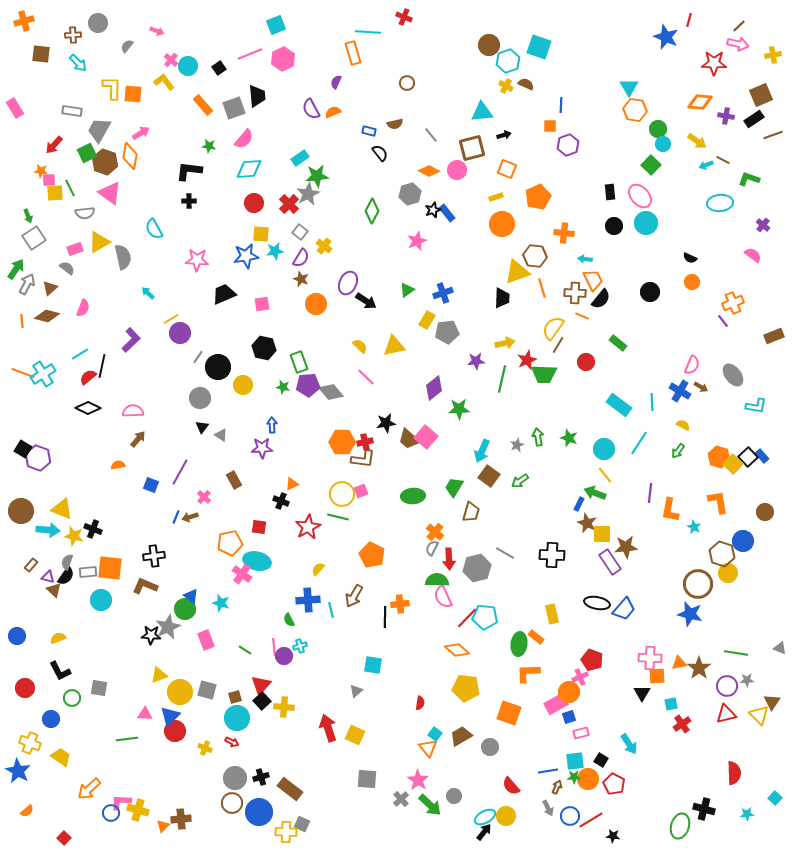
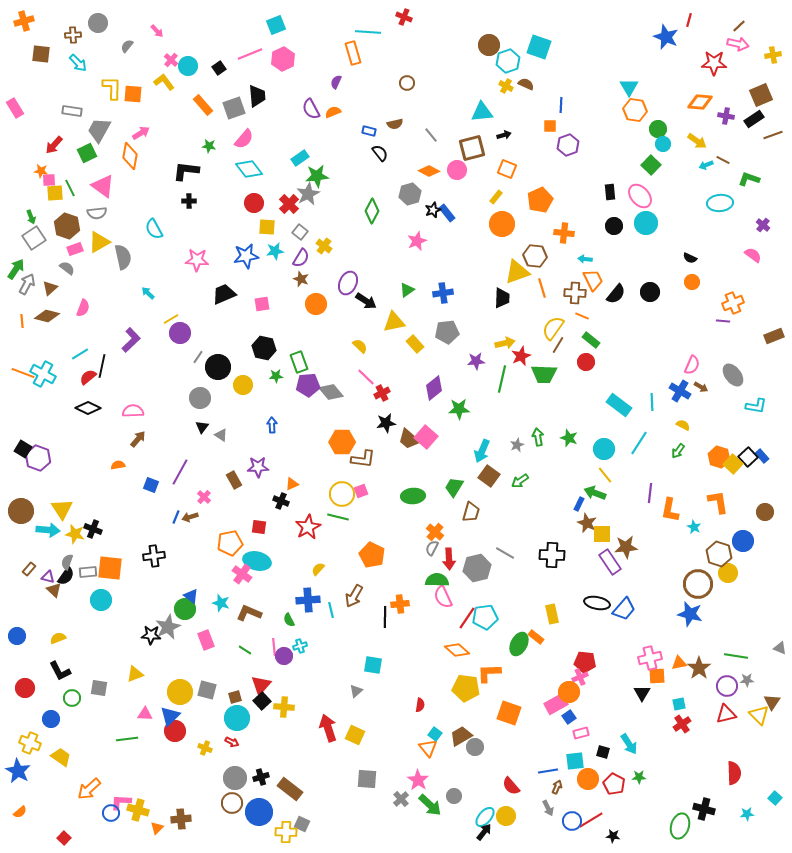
pink arrow at (157, 31): rotated 24 degrees clockwise
brown hexagon at (105, 162): moved 38 px left, 64 px down
cyan diamond at (249, 169): rotated 56 degrees clockwise
black L-shape at (189, 171): moved 3 px left
pink triangle at (110, 193): moved 7 px left, 7 px up
yellow rectangle at (496, 197): rotated 32 degrees counterclockwise
orange pentagon at (538, 197): moved 2 px right, 3 px down
gray semicircle at (85, 213): moved 12 px right
green arrow at (28, 216): moved 3 px right, 1 px down
yellow square at (261, 234): moved 6 px right, 7 px up
blue cross at (443, 293): rotated 12 degrees clockwise
black semicircle at (601, 299): moved 15 px right, 5 px up
yellow rectangle at (427, 320): moved 12 px left, 24 px down; rotated 72 degrees counterclockwise
purple line at (723, 321): rotated 48 degrees counterclockwise
green rectangle at (618, 343): moved 27 px left, 3 px up
yellow triangle at (394, 346): moved 24 px up
red star at (527, 360): moved 6 px left, 4 px up
cyan cross at (43, 374): rotated 30 degrees counterclockwise
green star at (283, 387): moved 7 px left, 11 px up; rotated 16 degrees counterclockwise
red cross at (365, 442): moved 17 px right, 49 px up; rotated 14 degrees counterclockwise
purple star at (262, 448): moved 4 px left, 19 px down
yellow triangle at (62, 509): rotated 35 degrees clockwise
yellow star at (74, 536): moved 1 px right, 2 px up
brown hexagon at (722, 554): moved 3 px left
brown rectangle at (31, 565): moved 2 px left, 4 px down
brown L-shape at (145, 586): moved 104 px right, 27 px down
cyan pentagon at (485, 617): rotated 15 degrees counterclockwise
red line at (467, 618): rotated 10 degrees counterclockwise
green ellipse at (519, 644): rotated 20 degrees clockwise
green line at (736, 653): moved 3 px down
pink cross at (650, 658): rotated 15 degrees counterclockwise
red pentagon at (592, 660): moved 7 px left, 2 px down; rotated 15 degrees counterclockwise
orange L-shape at (528, 673): moved 39 px left
yellow triangle at (159, 675): moved 24 px left, 1 px up
red semicircle at (420, 703): moved 2 px down
cyan square at (671, 704): moved 8 px right
blue square at (569, 717): rotated 16 degrees counterclockwise
gray circle at (490, 747): moved 15 px left
black square at (601, 760): moved 2 px right, 8 px up; rotated 16 degrees counterclockwise
green star at (574, 777): moved 65 px right
orange semicircle at (27, 811): moved 7 px left, 1 px down
blue circle at (570, 816): moved 2 px right, 5 px down
cyan ellipse at (485, 817): rotated 20 degrees counterclockwise
orange triangle at (163, 826): moved 6 px left, 2 px down
